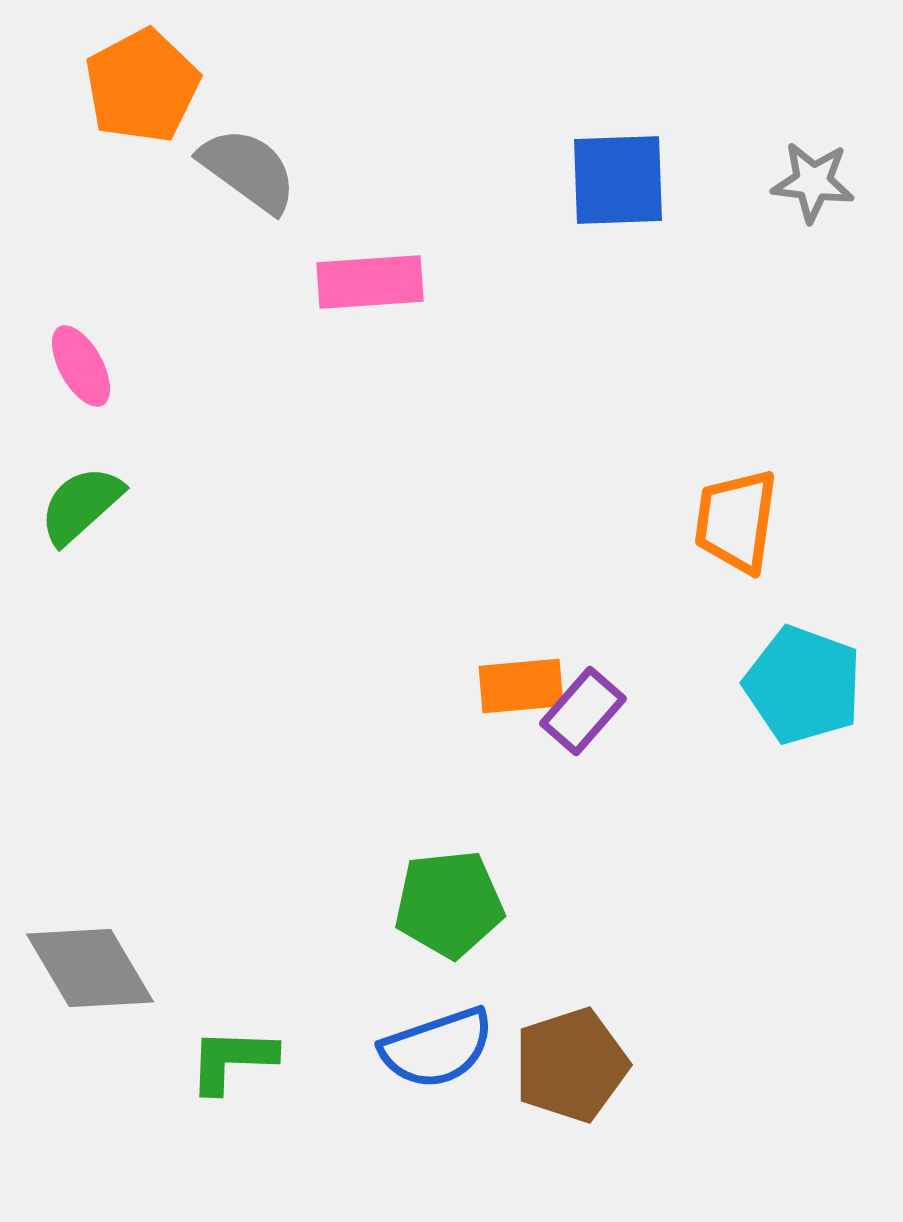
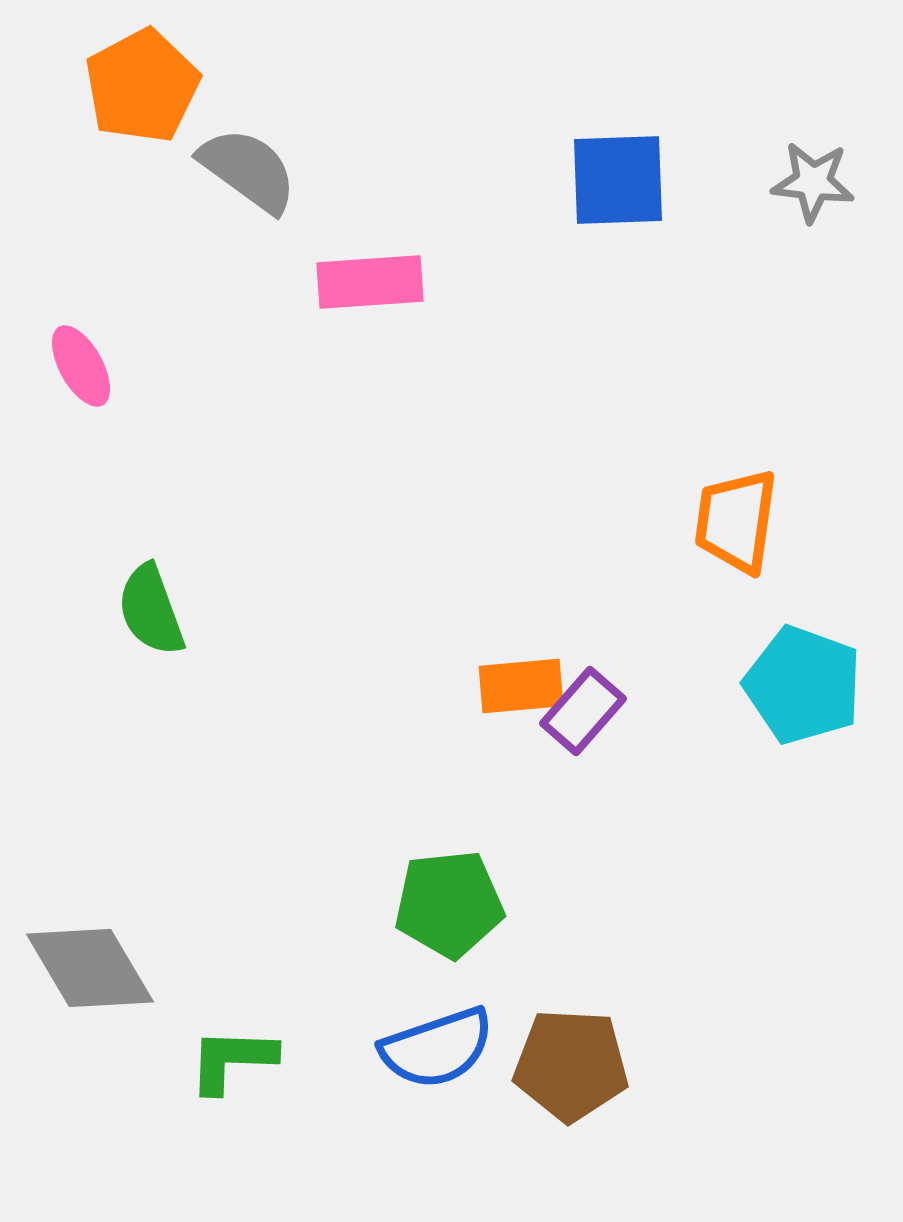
green semicircle: moved 70 px right, 105 px down; rotated 68 degrees counterclockwise
brown pentagon: rotated 21 degrees clockwise
